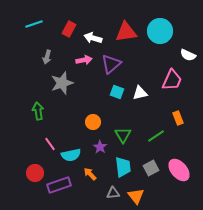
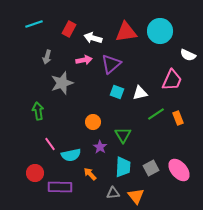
green line: moved 22 px up
cyan trapezoid: rotated 10 degrees clockwise
purple rectangle: moved 1 px right, 2 px down; rotated 20 degrees clockwise
